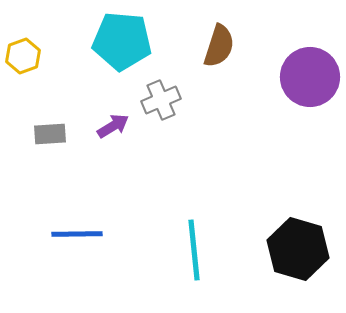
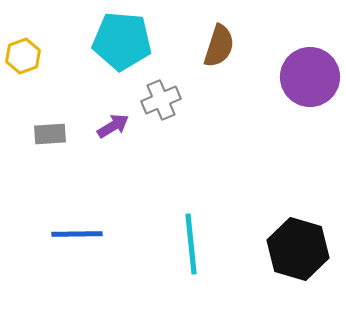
cyan line: moved 3 px left, 6 px up
